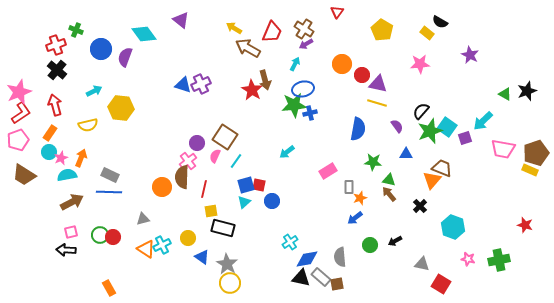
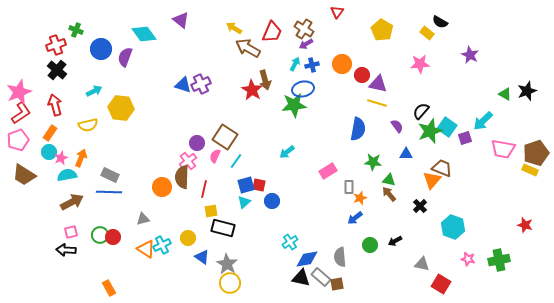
blue cross at (310, 113): moved 2 px right, 48 px up
